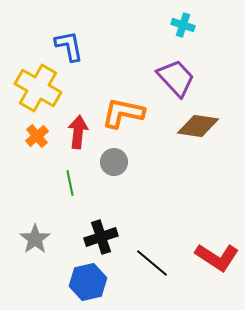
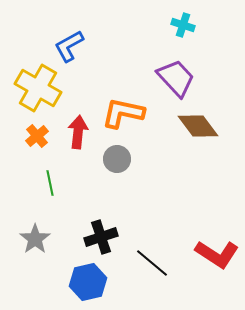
blue L-shape: rotated 108 degrees counterclockwise
brown diamond: rotated 45 degrees clockwise
gray circle: moved 3 px right, 3 px up
green line: moved 20 px left
red L-shape: moved 3 px up
